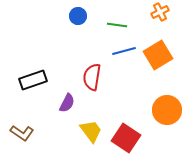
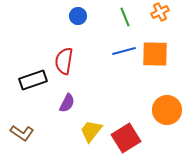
green line: moved 8 px right, 8 px up; rotated 60 degrees clockwise
orange square: moved 3 px left, 1 px up; rotated 32 degrees clockwise
red semicircle: moved 28 px left, 16 px up
yellow trapezoid: rotated 105 degrees counterclockwise
red square: rotated 24 degrees clockwise
